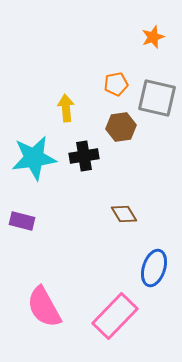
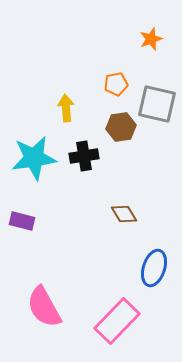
orange star: moved 2 px left, 2 px down
gray square: moved 6 px down
pink rectangle: moved 2 px right, 5 px down
